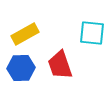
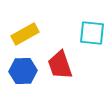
blue hexagon: moved 2 px right, 3 px down
